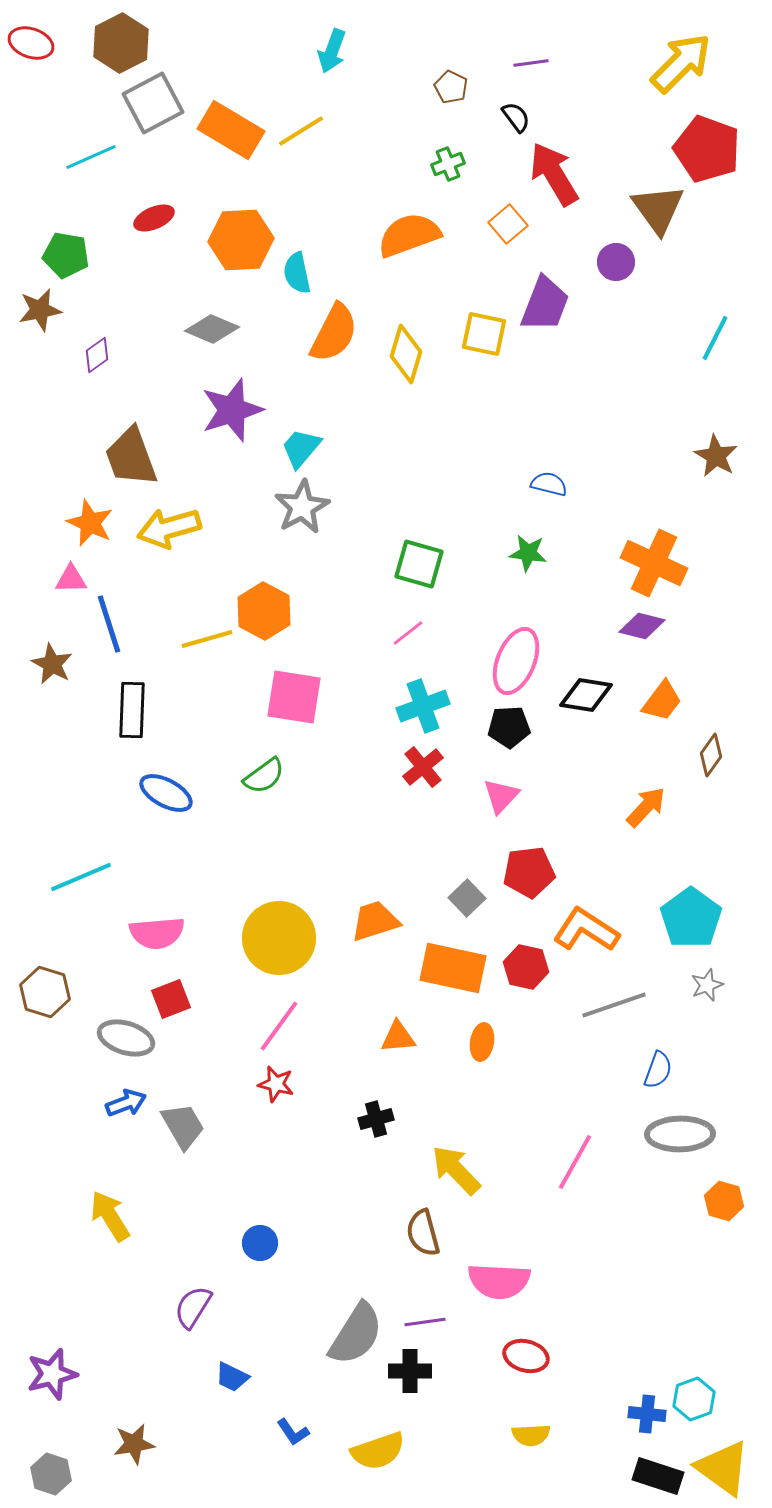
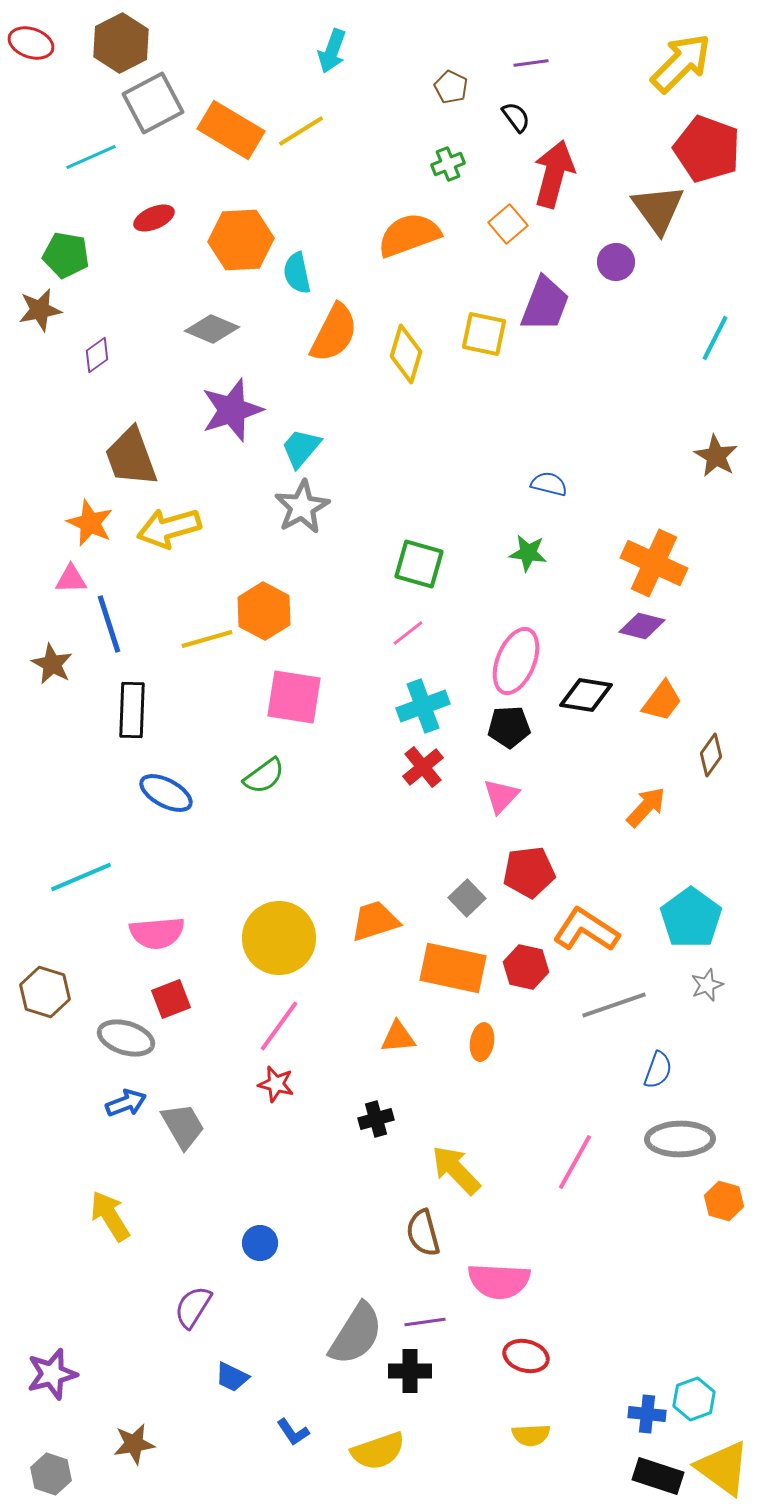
red arrow at (554, 174): rotated 46 degrees clockwise
gray ellipse at (680, 1134): moved 5 px down
